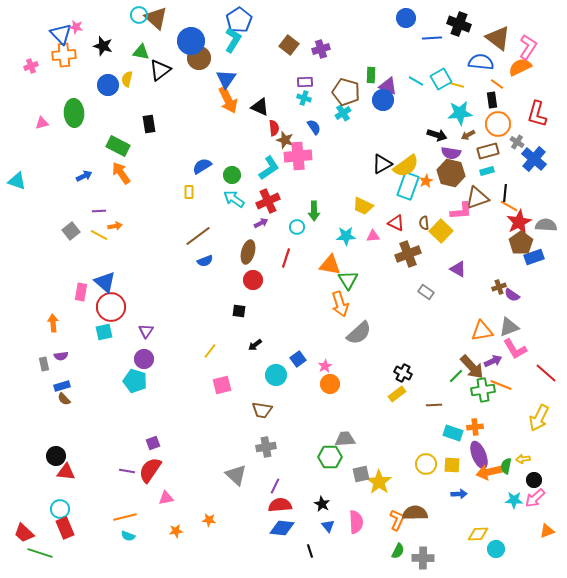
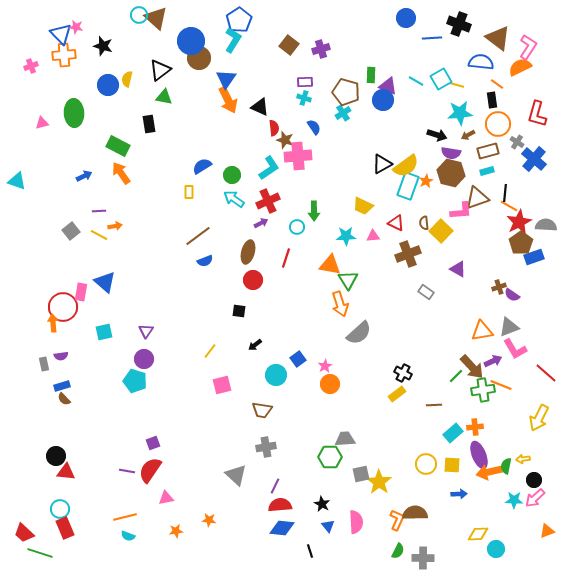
green triangle at (141, 52): moved 23 px right, 45 px down
red circle at (111, 307): moved 48 px left
cyan rectangle at (453, 433): rotated 60 degrees counterclockwise
